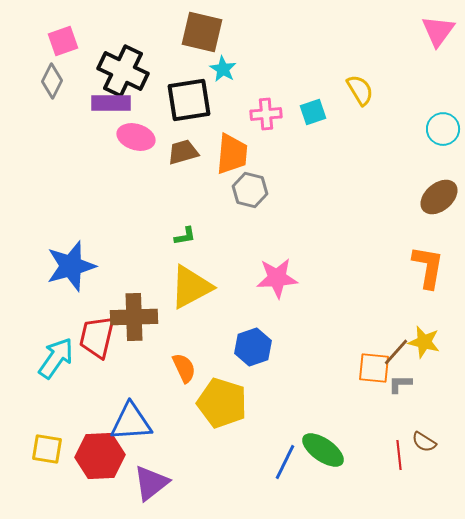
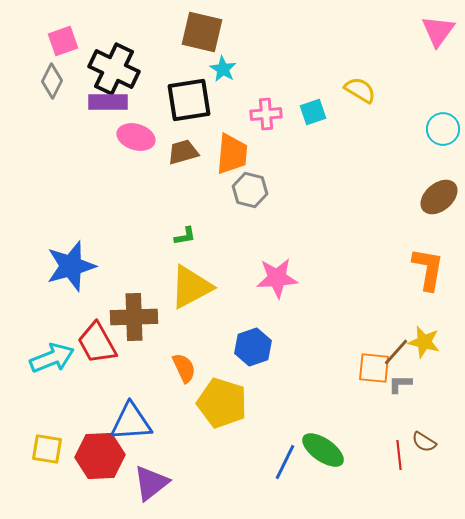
black cross: moved 9 px left, 2 px up
yellow semicircle: rotated 28 degrees counterclockwise
purple rectangle: moved 3 px left, 1 px up
orange L-shape: moved 2 px down
red trapezoid: moved 6 px down; rotated 42 degrees counterclockwise
cyan arrow: moved 4 px left; rotated 33 degrees clockwise
